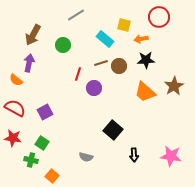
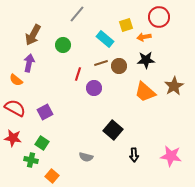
gray line: moved 1 px right, 1 px up; rotated 18 degrees counterclockwise
yellow square: moved 2 px right; rotated 32 degrees counterclockwise
orange arrow: moved 3 px right, 2 px up
